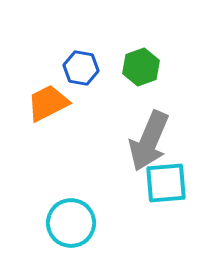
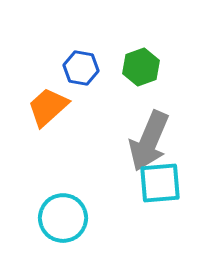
orange trapezoid: moved 4 px down; rotated 15 degrees counterclockwise
cyan square: moved 6 px left
cyan circle: moved 8 px left, 5 px up
